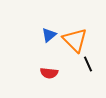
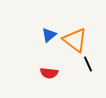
orange triangle: rotated 8 degrees counterclockwise
